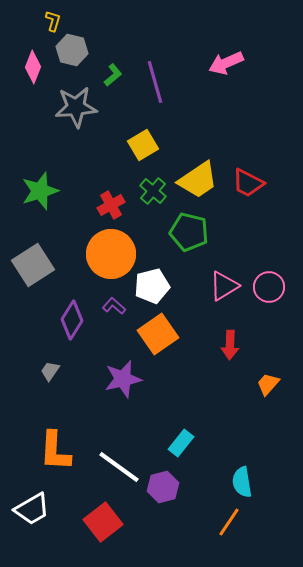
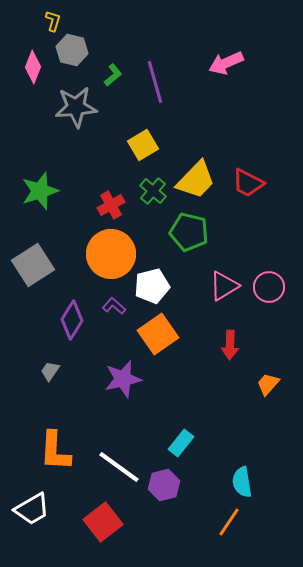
yellow trapezoid: moved 2 px left; rotated 12 degrees counterclockwise
purple hexagon: moved 1 px right, 2 px up
